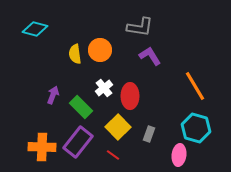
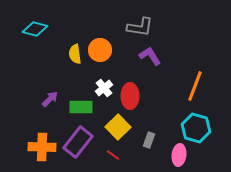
orange line: rotated 52 degrees clockwise
purple arrow: moved 3 px left, 4 px down; rotated 24 degrees clockwise
green rectangle: rotated 45 degrees counterclockwise
gray rectangle: moved 6 px down
